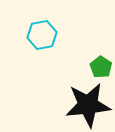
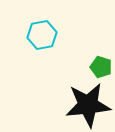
green pentagon: rotated 15 degrees counterclockwise
